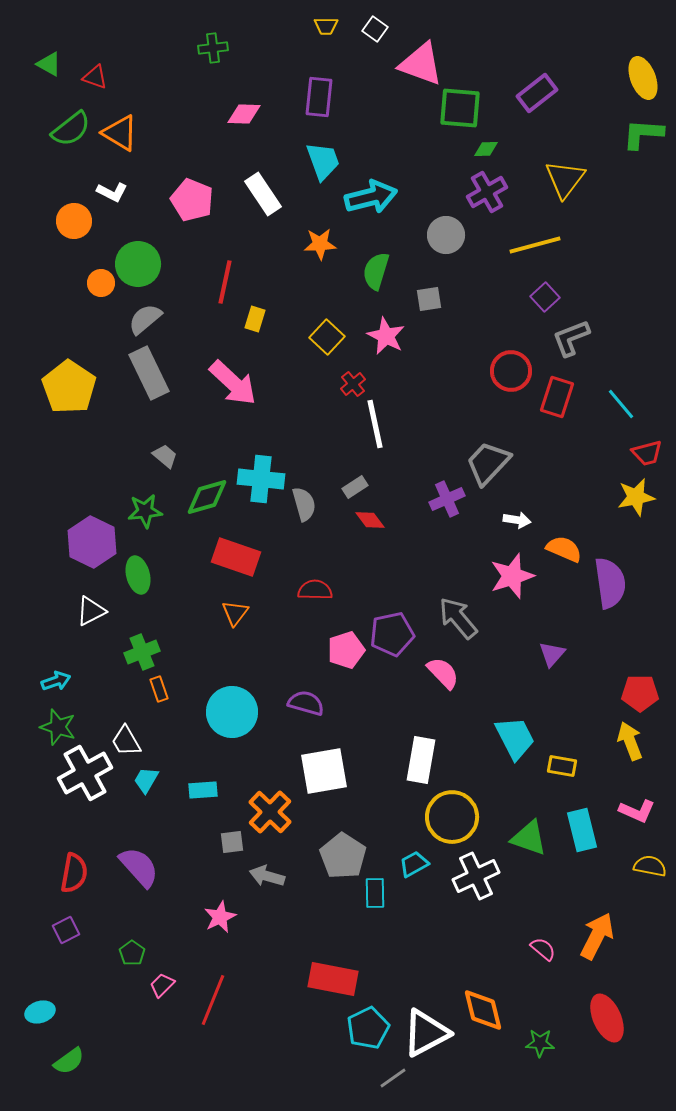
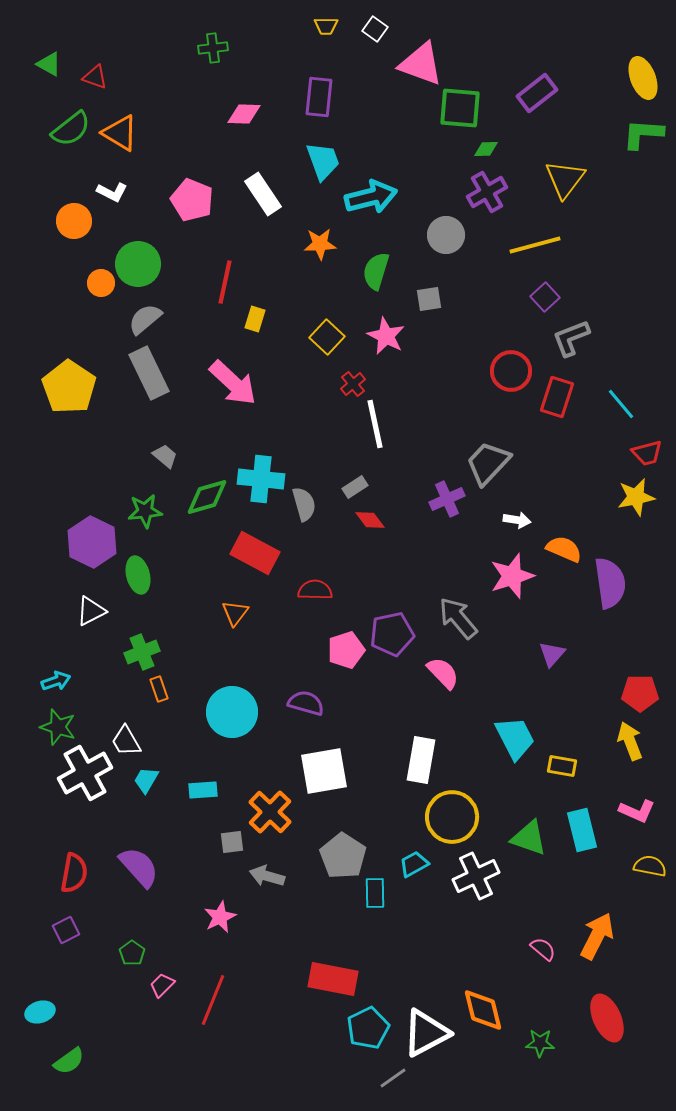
red rectangle at (236, 557): moved 19 px right, 4 px up; rotated 9 degrees clockwise
